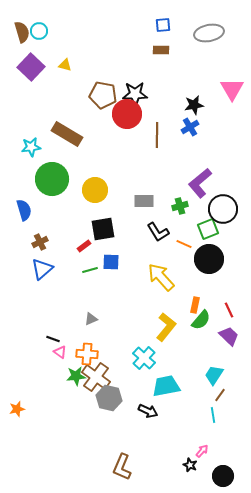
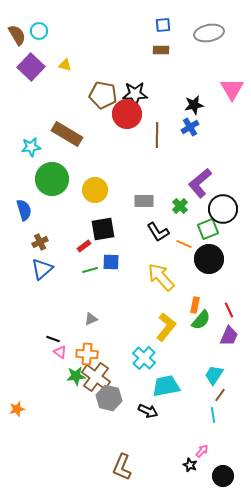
brown semicircle at (22, 32): moved 5 px left, 3 px down; rotated 15 degrees counterclockwise
green cross at (180, 206): rotated 28 degrees counterclockwise
purple trapezoid at (229, 336): rotated 70 degrees clockwise
